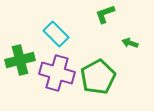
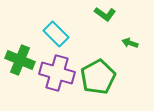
green L-shape: rotated 125 degrees counterclockwise
green cross: rotated 36 degrees clockwise
